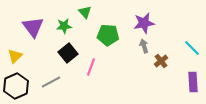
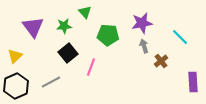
purple star: moved 2 px left
cyan line: moved 12 px left, 11 px up
